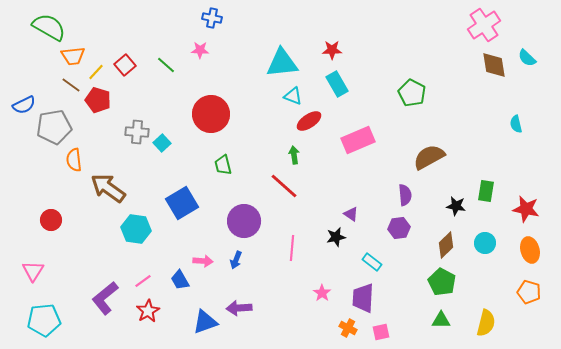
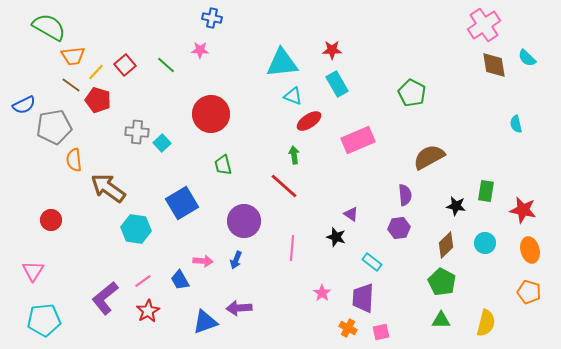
red star at (526, 209): moved 3 px left, 1 px down
black star at (336, 237): rotated 30 degrees clockwise
